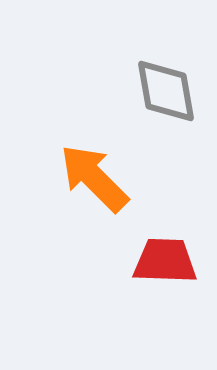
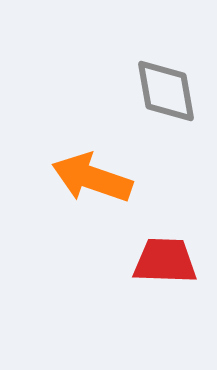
orange arrow: moved 2 px left; rotated 26 degrees counterclockwise
